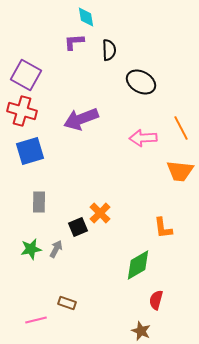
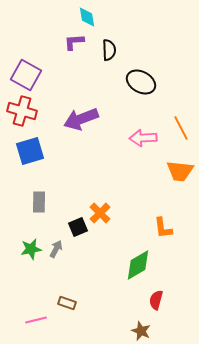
cyan diamond: moved 1 px right
